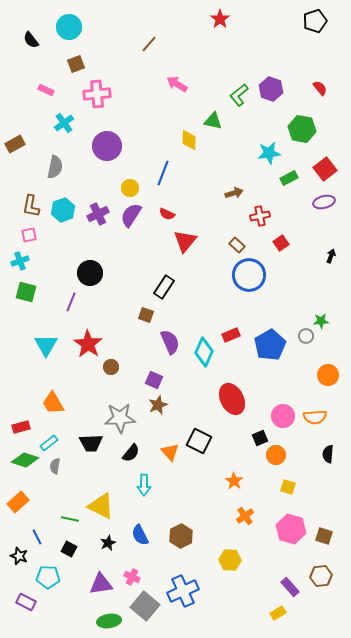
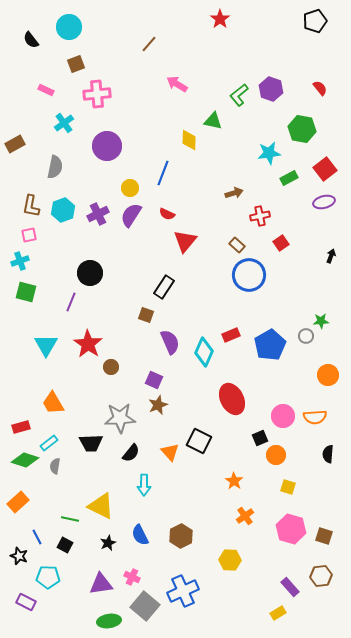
black square at (69, 549): moved 4 px left, 4 px up
